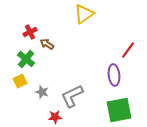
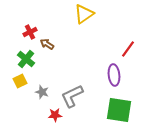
red line: moved 1 px up
green square: rotated 20 degrees clockwise
red star: moved 2 px up
